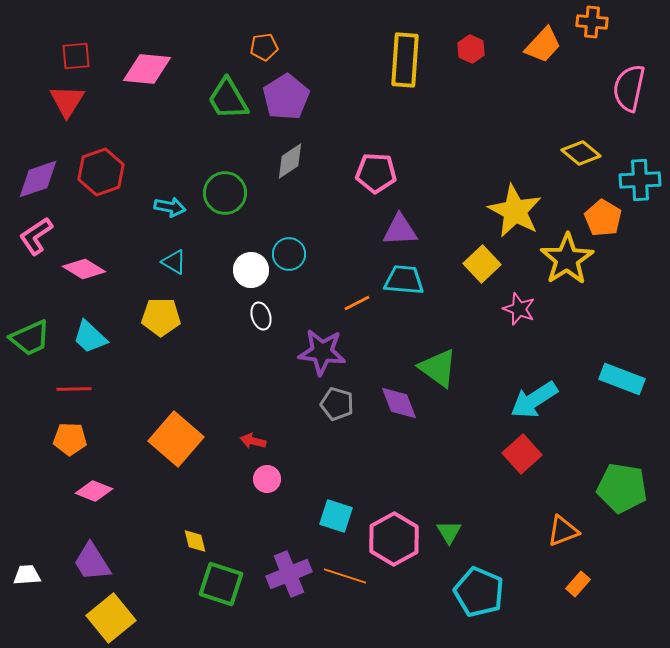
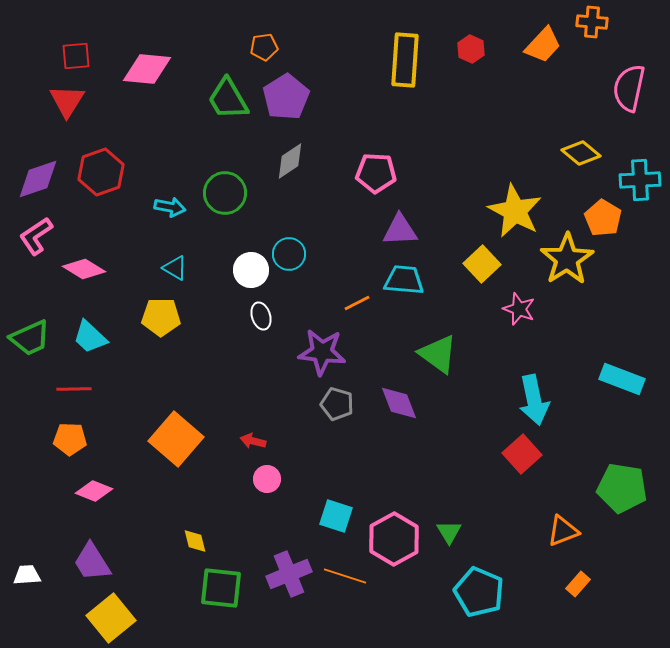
cyan triangle at (174, 262): moved 1 px right, 6 px down
green triangle at (438, 368): moved 14 px up
cyan arrow at (534, 400): rotated 69 degrees counterclockwise
green square at (221, 584): moved 4 px down; rotated 12 degrees counterclockwise
